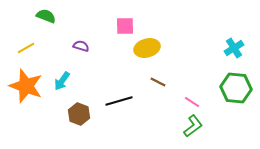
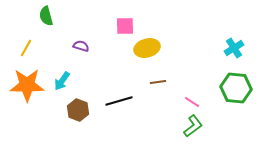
green semicircle: rotated 126 degrees counterclockwise
yellow line: rotated 30 degrees counterclockwise
brown line: rotated 35 degrees counterclockwise
orange star: moved 1 px right, 1 px up; rotated 20 degrees counterclockwise
brown hexagon: moved 1 px left, 4 px up
